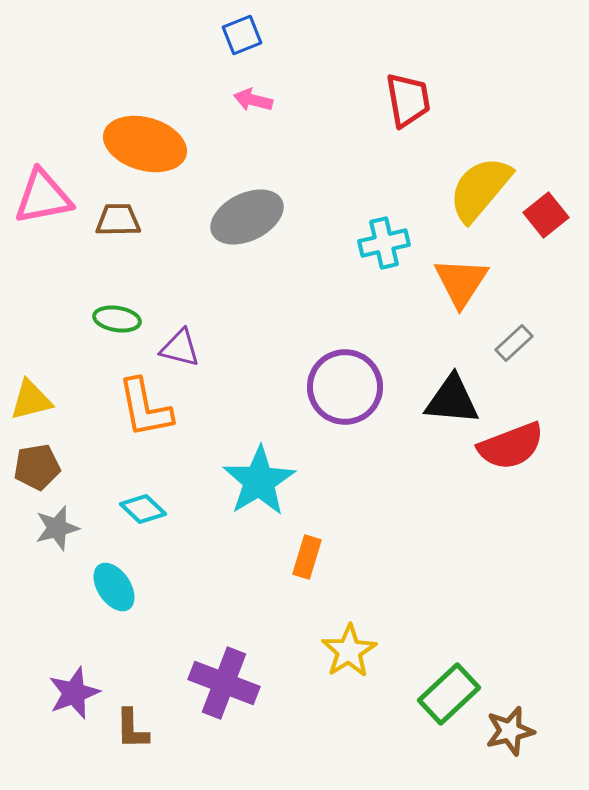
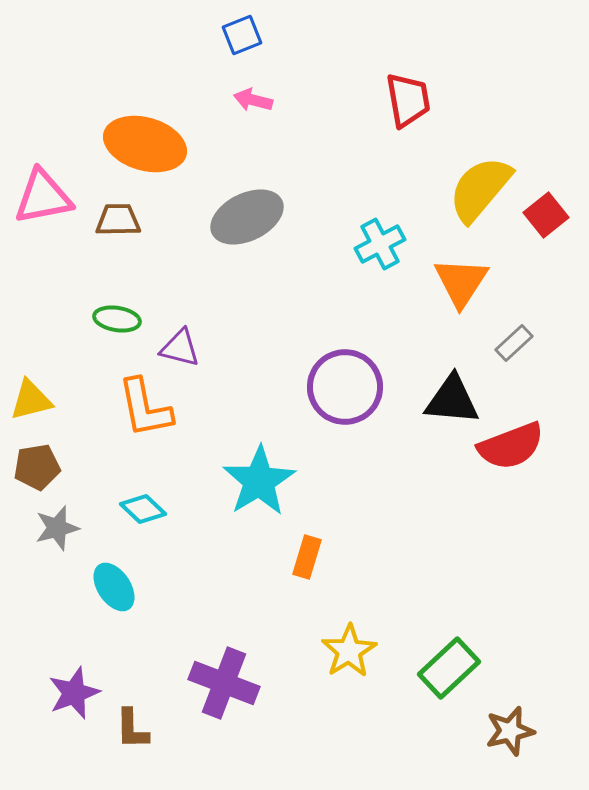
cyan cross: moved 4 px left, 1 px down; rotated 15 degrees counterclockwise
green rectangle: moved 26 px up
